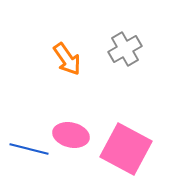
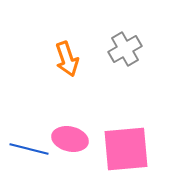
orange arrow: rotated 16 degrees clockwise
pink ellipse: moved 1 px left, 4 px down
pink square: rotated 33 degrees counterclockwise
